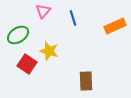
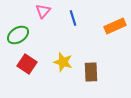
yellow star: moved 14 px right, 11 px down
brown rectangle: moved 5 px right, 9 px up
